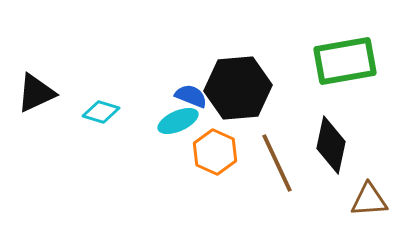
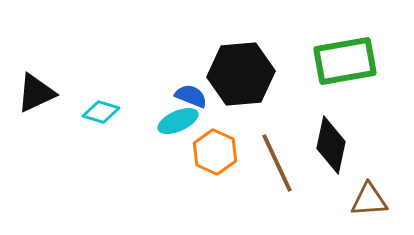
black hexagon: moved 3 px right, 14 px up
